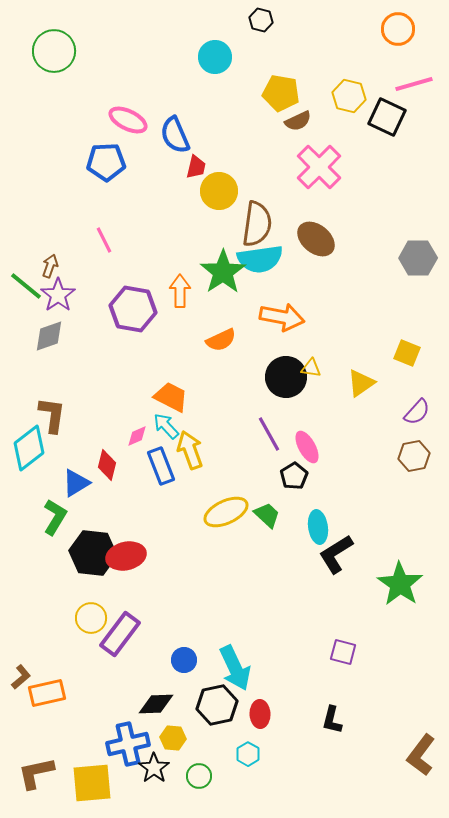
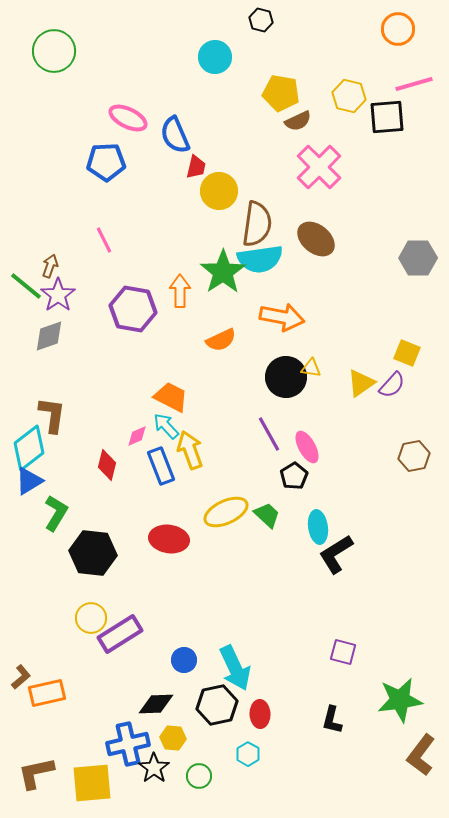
black square at (387, 117): rotated 30 degrees counterclockwise
pink ellipse at (128, 120): moved 2 px up
purple semicircle at (417, 412): moved 25 px left, 27 px up
blue triangle at (76, 483): moved 47 px left, 2 px up
green L-shape at (55, 517): moved 1 px right, 4 px up
red ellipse at (126, 556): moved 43 px right, 17 px up; rotated 21 degrees clockwise
green star at (400, 584): moved 116 px down; rotated 30 degrees clockwise
purple rectangle at (120, 634): rotated 21 degrees clockwise
